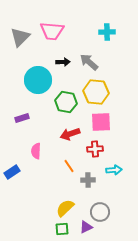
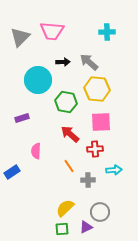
yellow hexagon: moved 1 px right, 3 px up
red arrow: rotated 60 degrees clockwise
